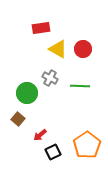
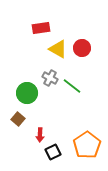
red circle: moved 1 px left, 1 px up
green line: moved 8 px left; rotated 36 degrees clockwise
red arrow: rotated 48 degrees counterclockwise
